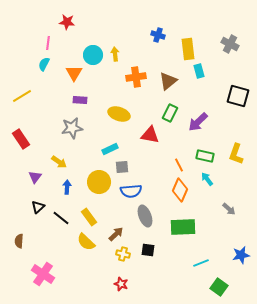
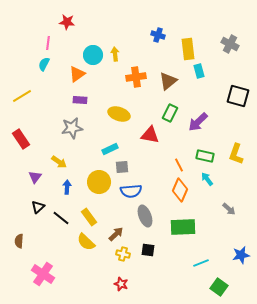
orange triangle at (74, 73): moved 3 px right, 1 px down; rotated 24 degrees clockwise
